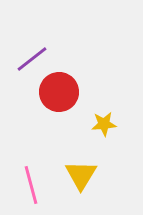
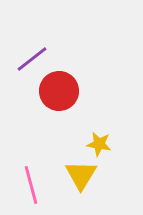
red circle: moved 1 px up
yellow star: moved 5 px left, 20 px down; rotated 15 degrees clockwise
